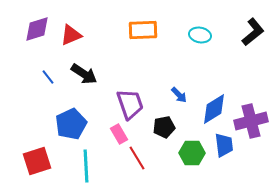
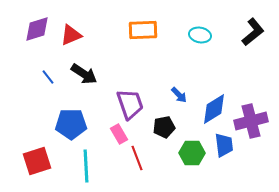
blue pentagon: rotated 24 degrees clockwise
red line: rotated 10 degrees clockwise
